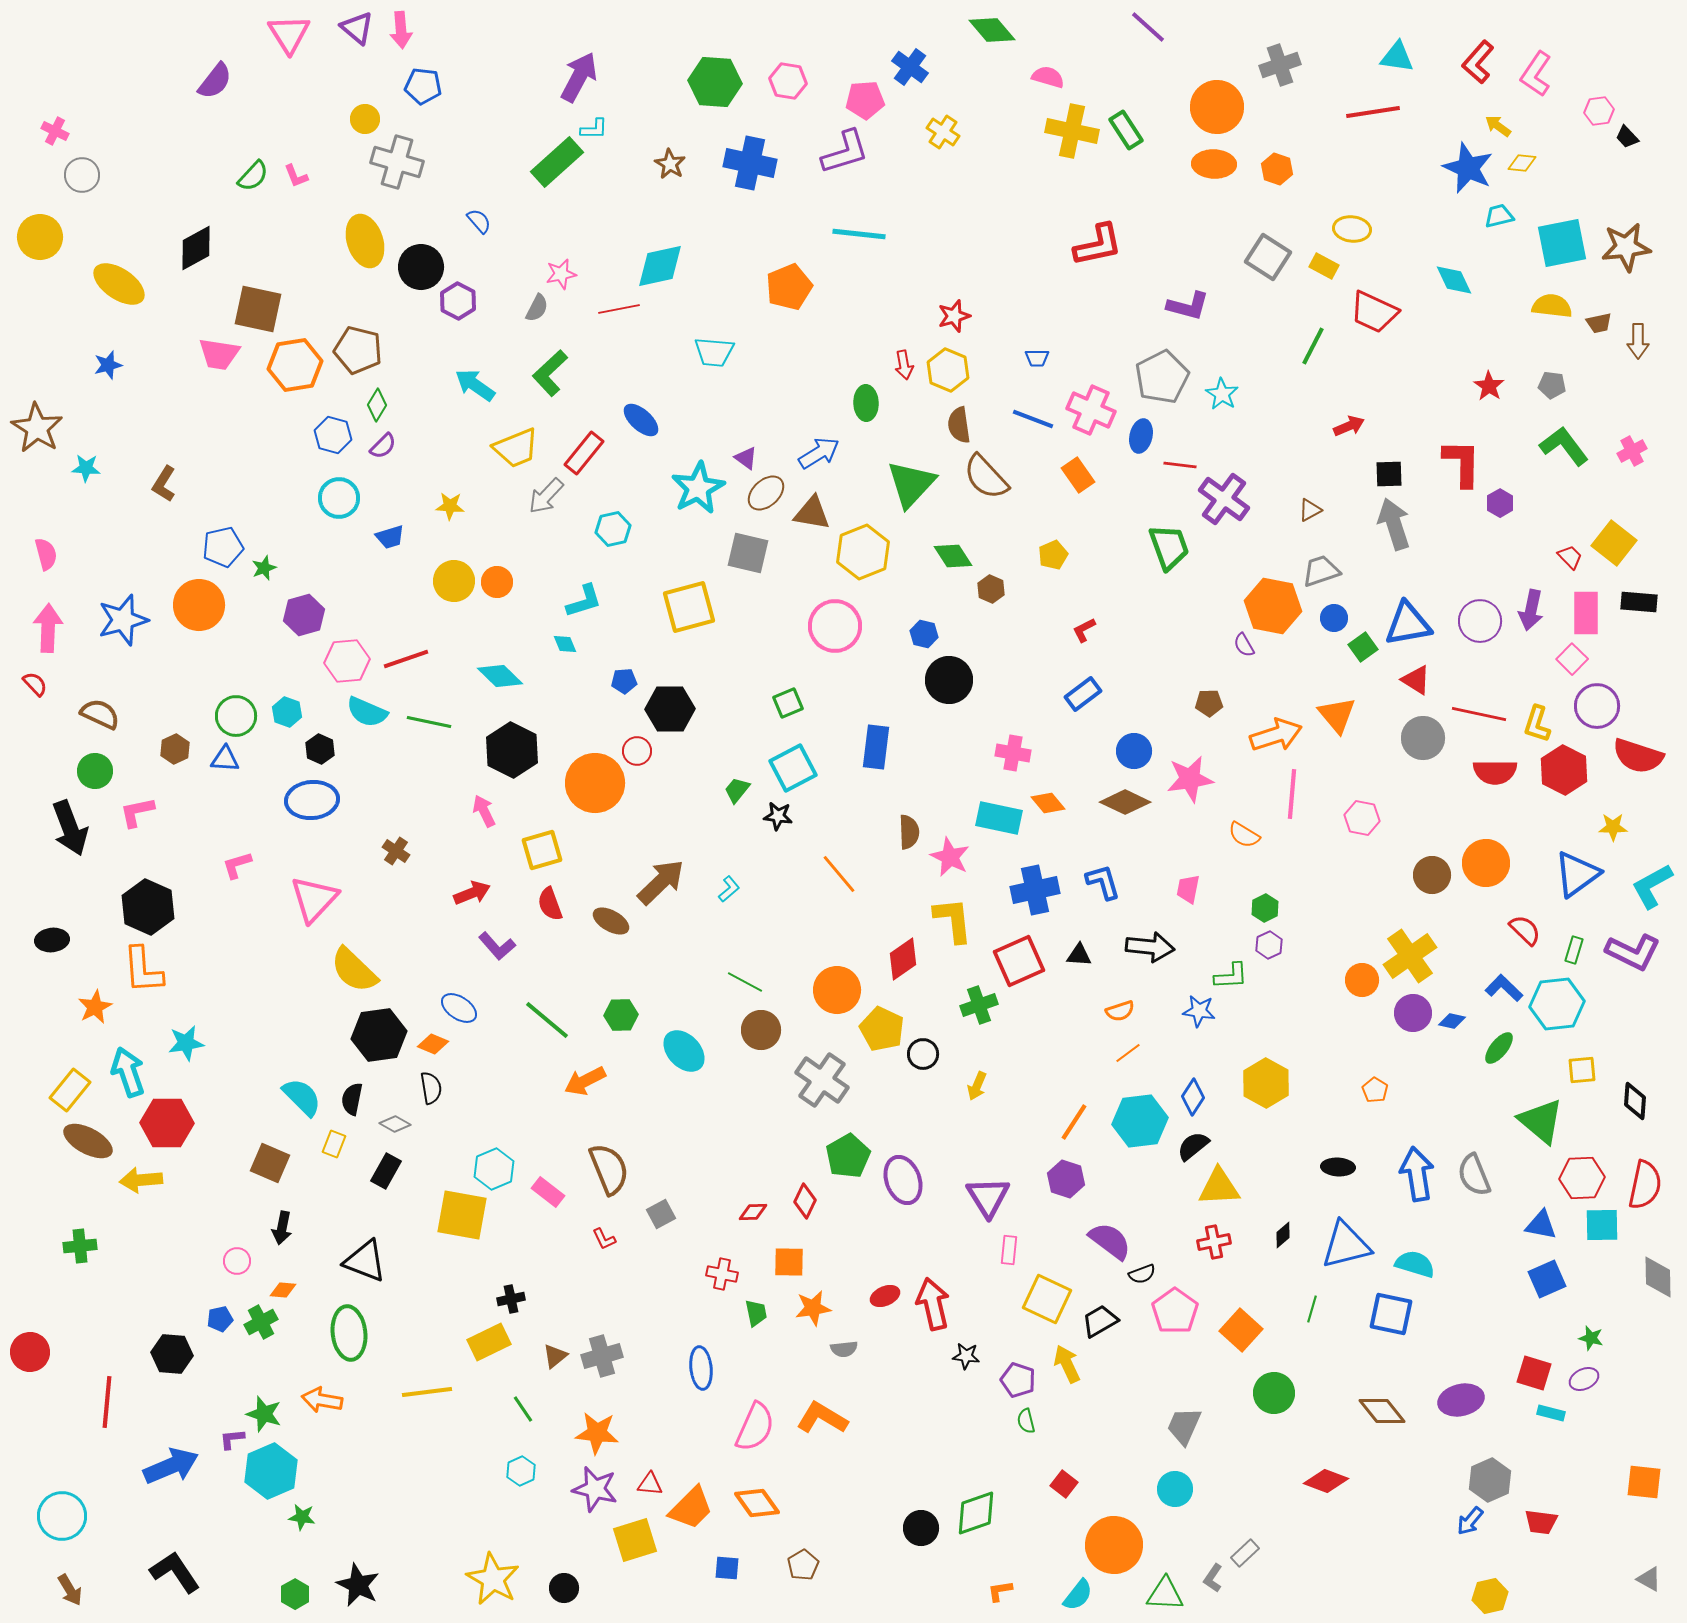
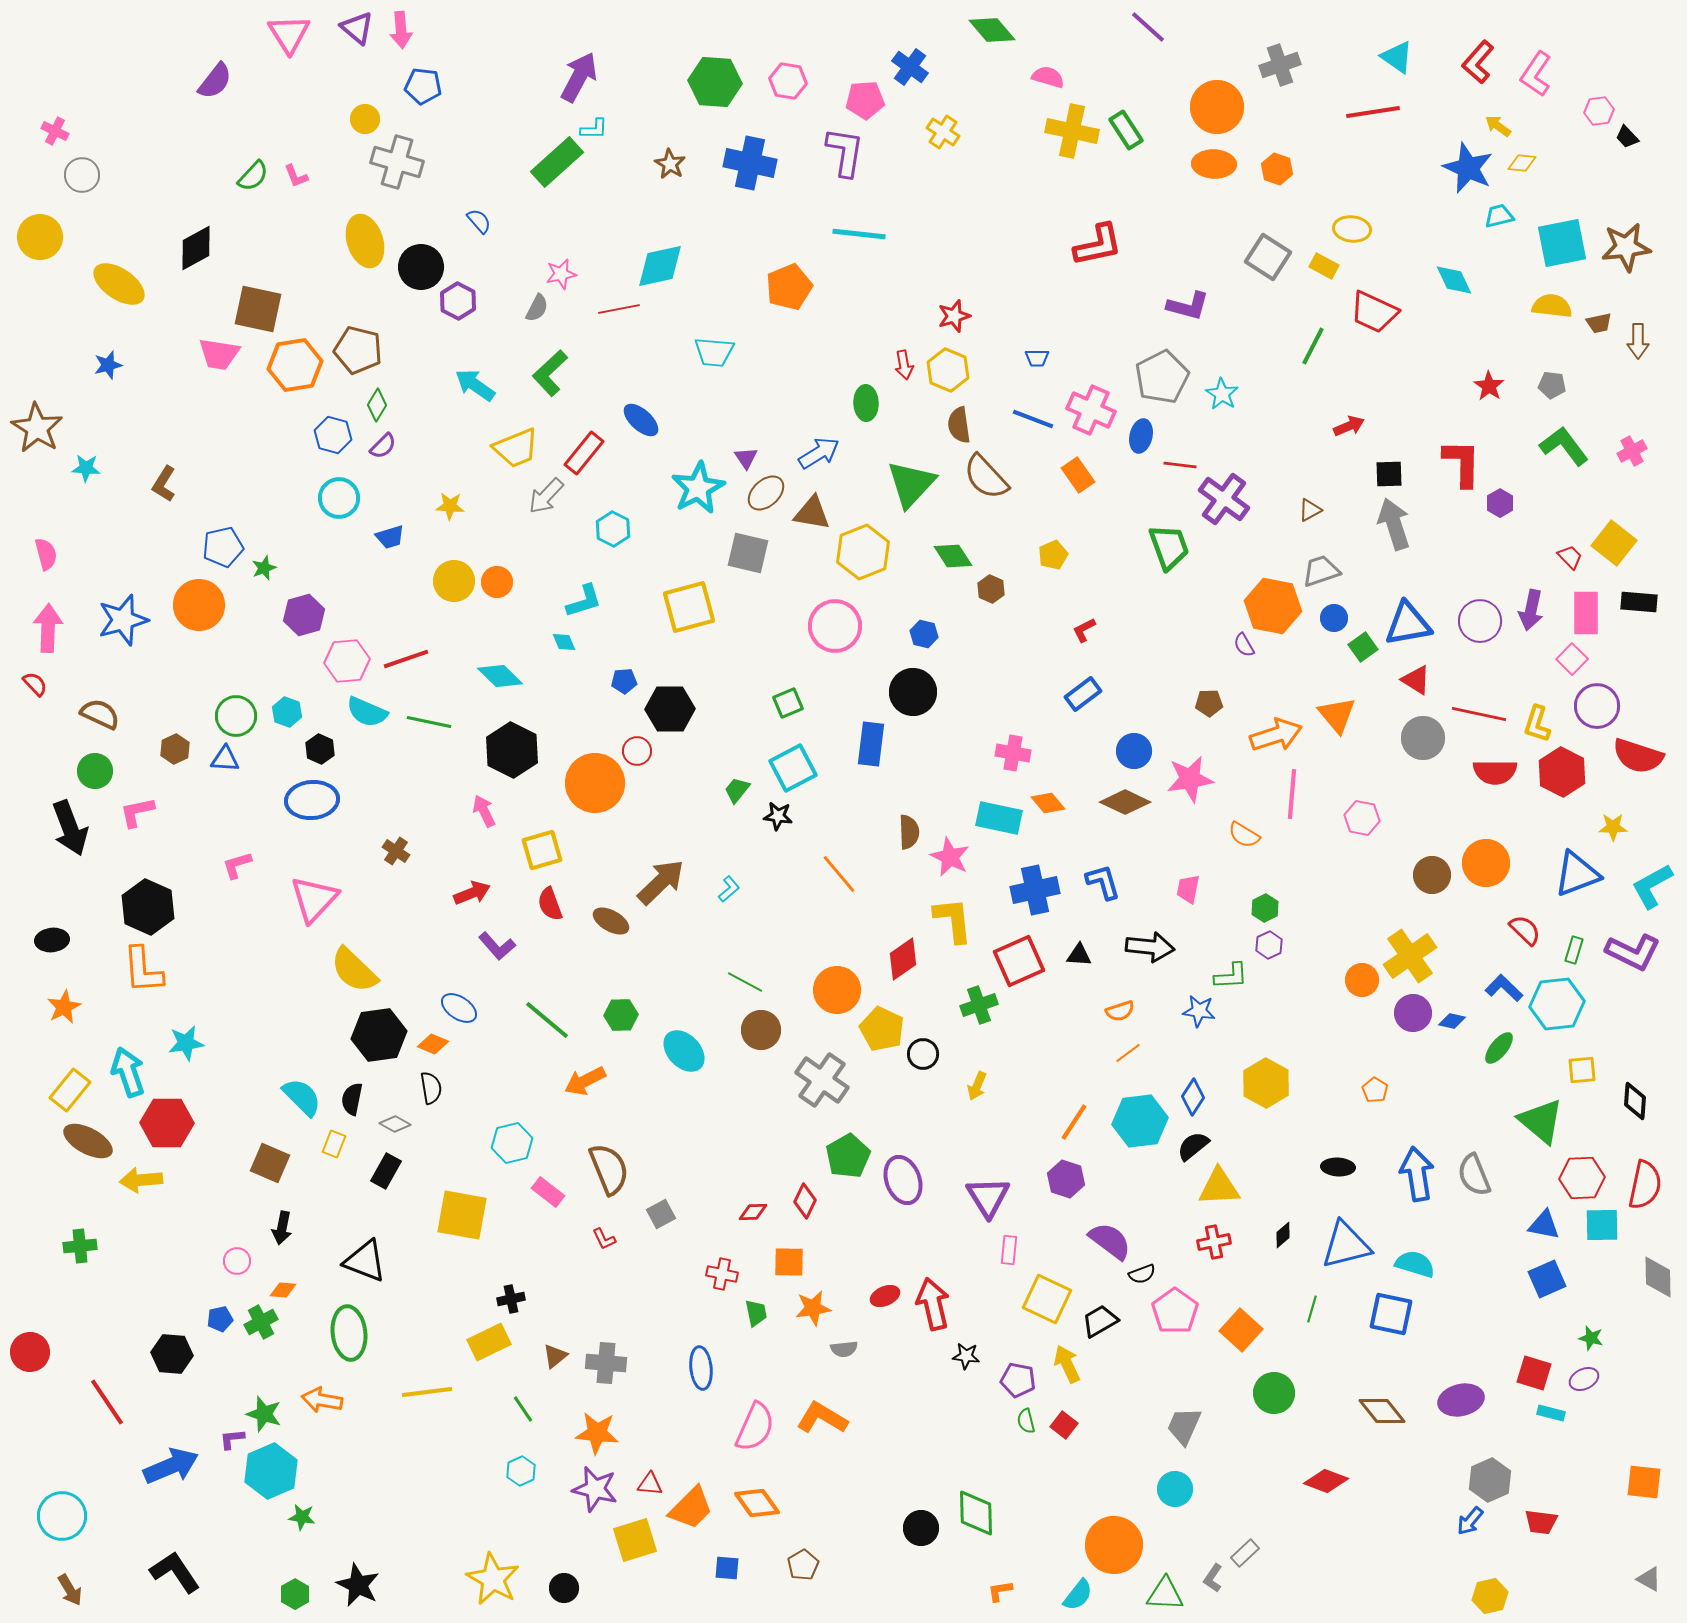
cyan triangle at (1397, 57): rotated 27 degrees clockwise
purple L-shape at (845, 152): rotated 64 degrees counterclockwise
purple triangle at (746, 458): rotated 20 degrees clockwise
cyan hexagon at (613, 529): rotated 20 degrees counterclockwise
cyan diamond at (565, 644): moved 1 px left, 2 px up
black circle at (949, 680): moved 36 px left, 12 px down
blue rectangle at (876, 747): moved 5 px left, 3 px up
red hexagon at (1564, 770): moved 2 px left, 2 px down
blue triangle at (1577, 874): rotated 15 degrees clockwise
orange star at (95, 1007): moved 31 px left
cyan hexagon at (494, 1169): moved 18 px right, 26 px up; rotated 9 degrees clockwise
blue triangle at (1541, 1225): moved 3 px right
gray cross at (602, 1356): moved 4 px right, 7 px down; rotated 21 degrees clockwise
purple pentagon at (1018, 1380): rotated 8 degrees counterclockwise
red line at (107, 1402): rotated 39 degrees counterclockwise
red square at (1064, 1484): moved 59 px up
green diamond at (976, 1513): rotated 72 degrees counterclockwise
